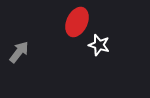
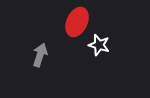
gray arrow: moved 21 px right, 3 px down; rotated 20 degrees counterclockwise
